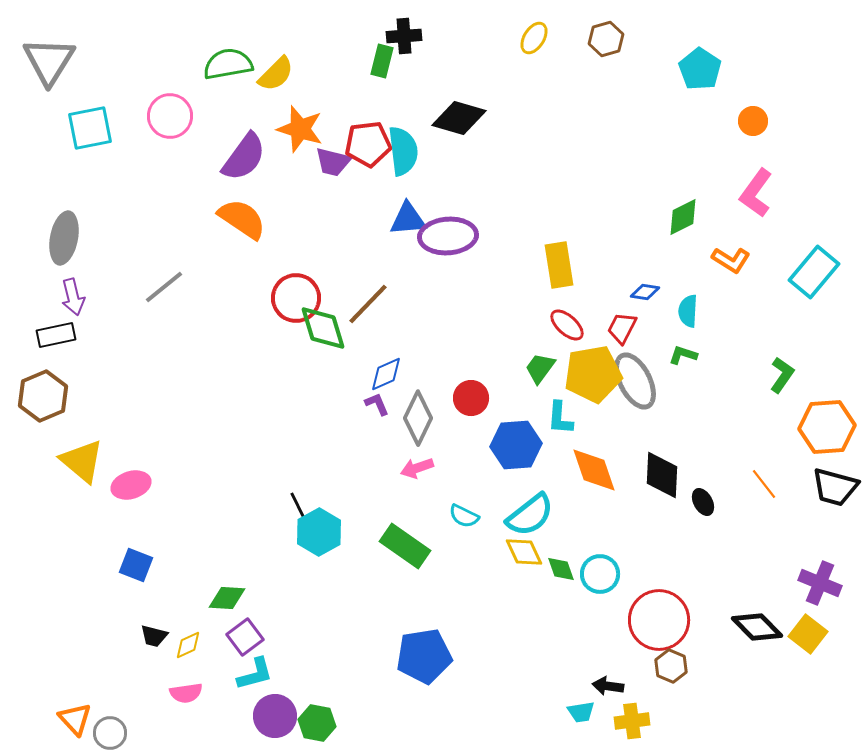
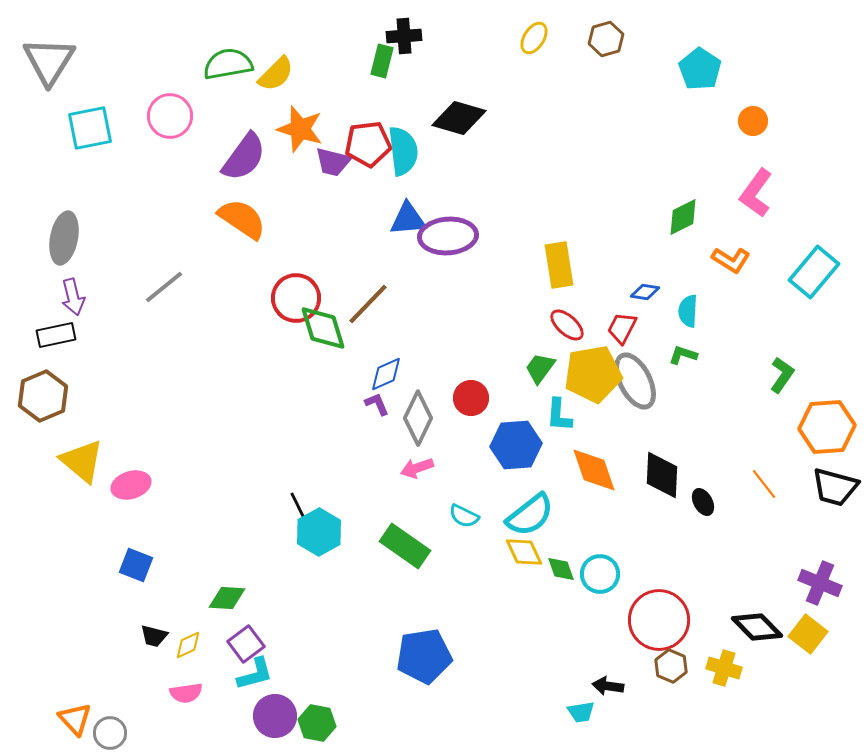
cyan L-shape at (560, 418): moved 1 px left, 3 px up
purple square at (245, 637): moved 1 px right, 7 px down
yellow cross at (632, 721): moved 92 px right, 53 px up; rotated 24 degrees clockwise
